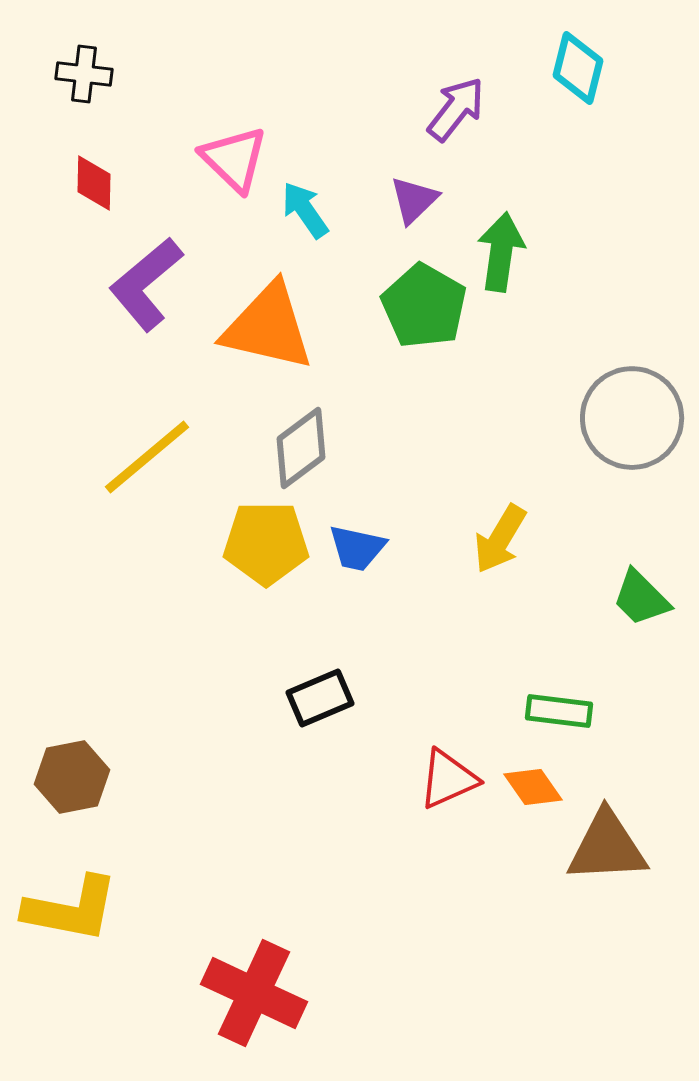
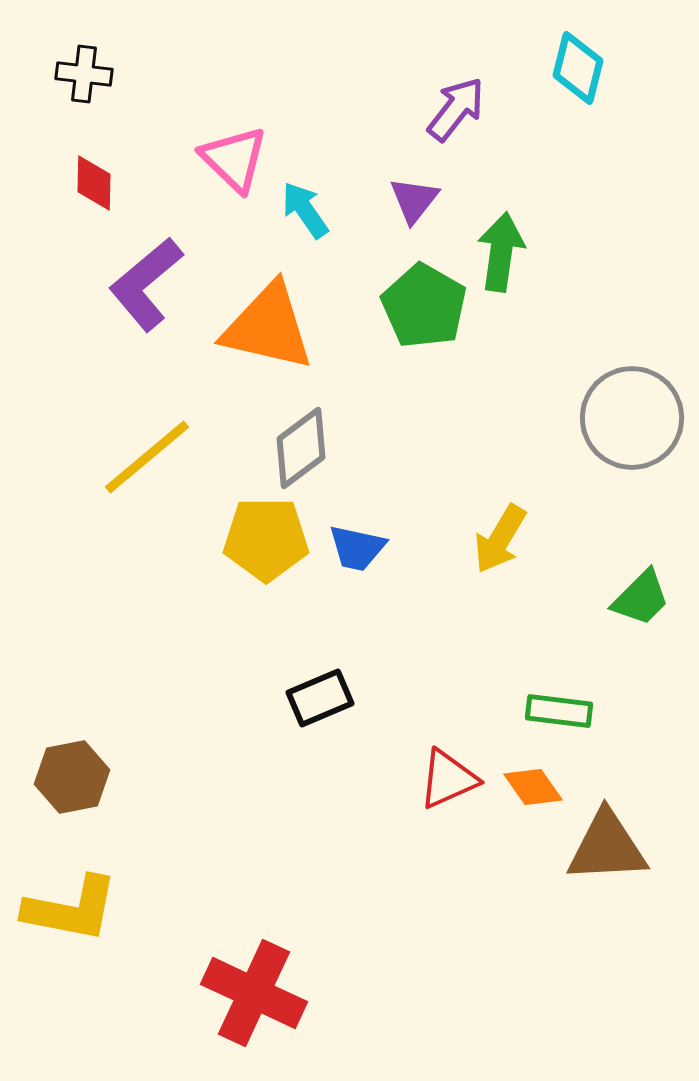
purple triangle: rotated 8 degrees counterclockwise
yellow pentagon: moved 4 px up
green trapezoid: rotated 90 degrees counterclockwise
